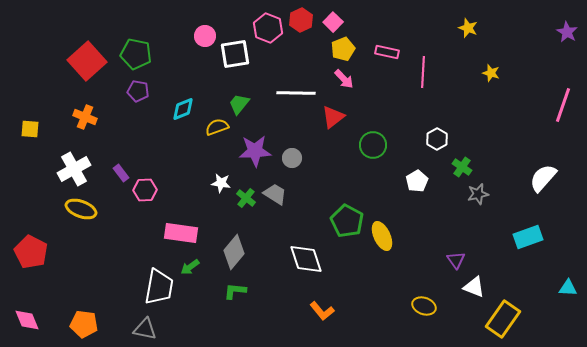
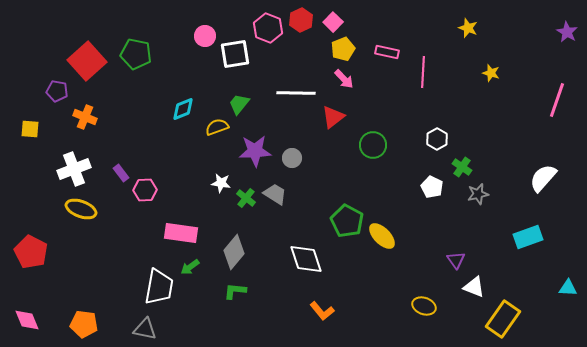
purple pentagon at (138, 91): moved 81 px left
pink line at (563, 105): moved 6 px left, 5 px up
white cross at (74, 169): rotated 8 degrees clockwise
white pentagon at (417, 181): moved 15 px right, 6 px down; rotated 15 degrees counterclockwise
yellow ellipse at (382, 236): rotated 20 degrees counterclockwise
